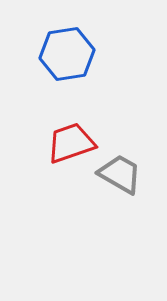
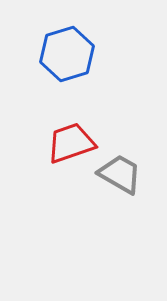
blue hexagon: rotated 8 degrees counterclockwise
